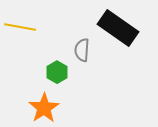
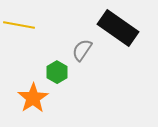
yellow line: moved 1 px left, 2 px up
gray semicircle: rotated 30 degrees clockwise
orange star: moved 11 px left, 10 px up
